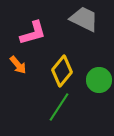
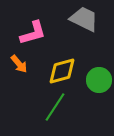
orange arrow: moved 1 px right, 1 px up
yellow diamond: rotated 36 degrees clockwise
green line: moved 4 px left
